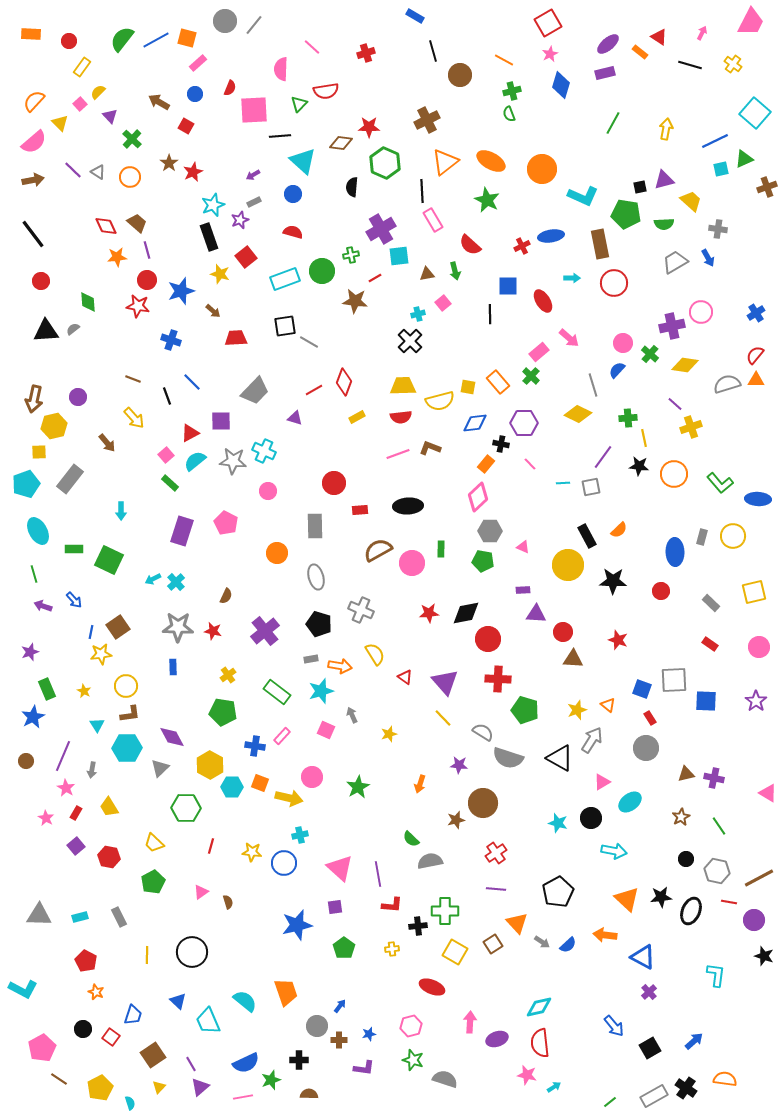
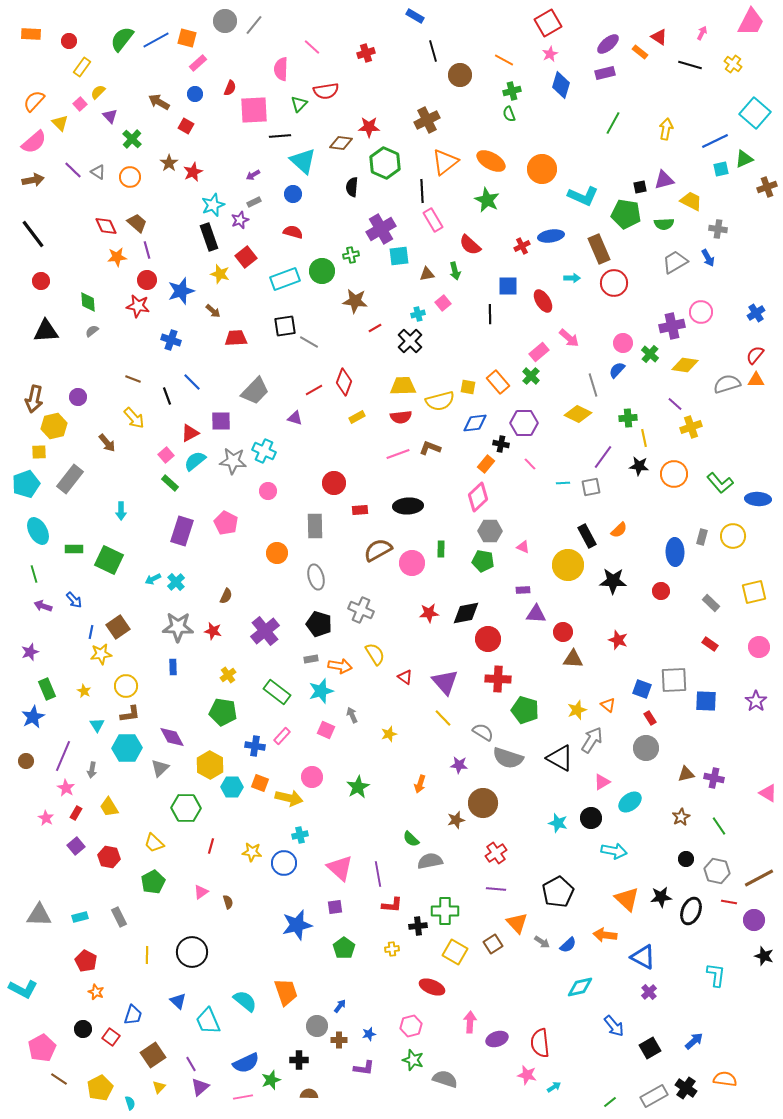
yellow trapezoid at (691, 201): rotated 15 degrees counterclockwise
brown rectangle at (600, 244): moved 1 px left, 5 px down; rotated 12 degrees counterclockwise
red line at (375, 278): moved 50 px down
gray semicircle at (73, 329): moved 19 px right, 2 px down
cyan diamond at (539, 1007): moved 41 px right, 20 px up
